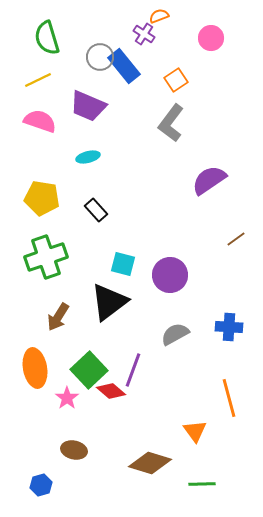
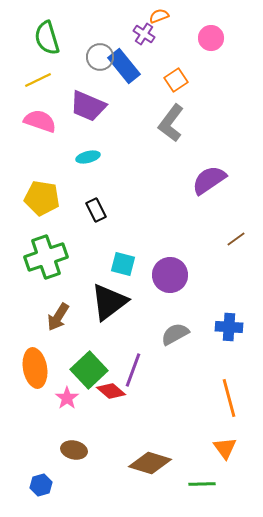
black rectangle: rotated 15 degrees clockwise
orange triangle: moved 30 px right, 17 px down
